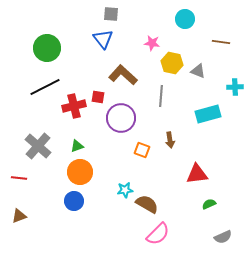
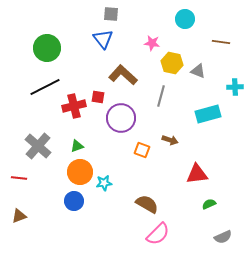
gray line: rotated 10 degrees clockwise
brown arrow: rotated 63 degrees counterclockwise
cyan star: moved 21 px left, 7 px up
